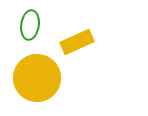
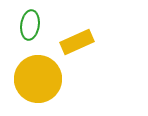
yellow circle: moved 1 px right, 1 px down
